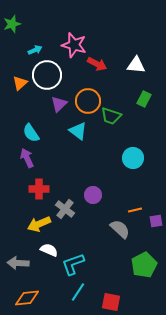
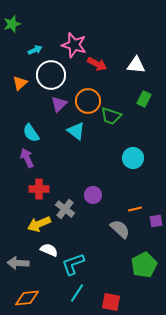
white circle: moved 4 px right
cyan triangle: moved 2 px left
orange line: moved 1 px up
cyan line: moved 1 px left, 1 px down
